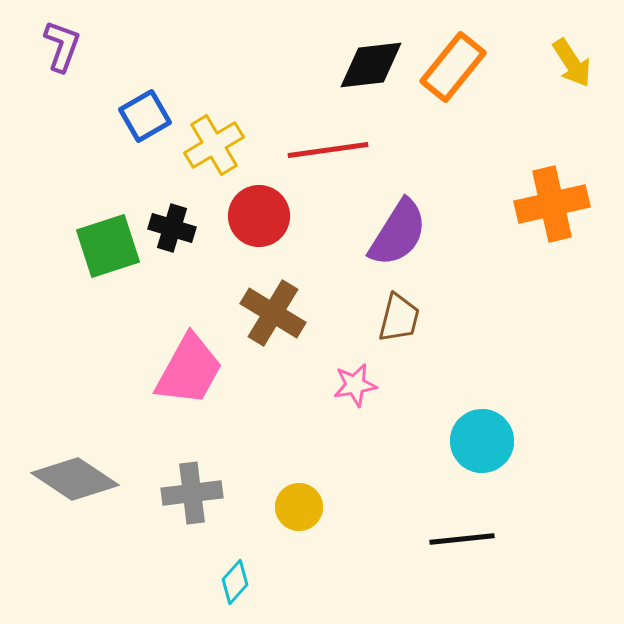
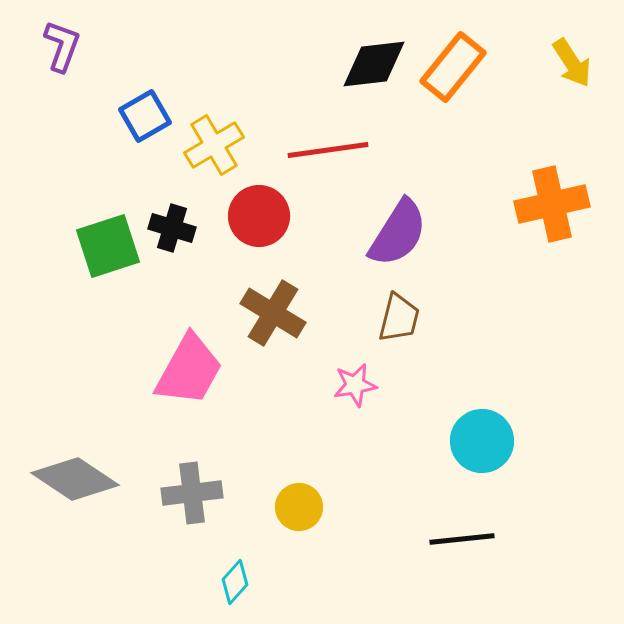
black diamond: moved 3 px right, 1 px up
